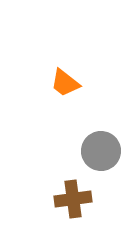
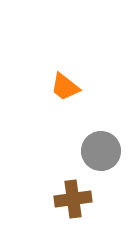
orange trapezoid: moved 4 px down
